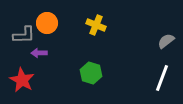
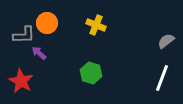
purple arrow: rotated 42 degrees clockwise
red star: moved 1 px left, 1 px down
